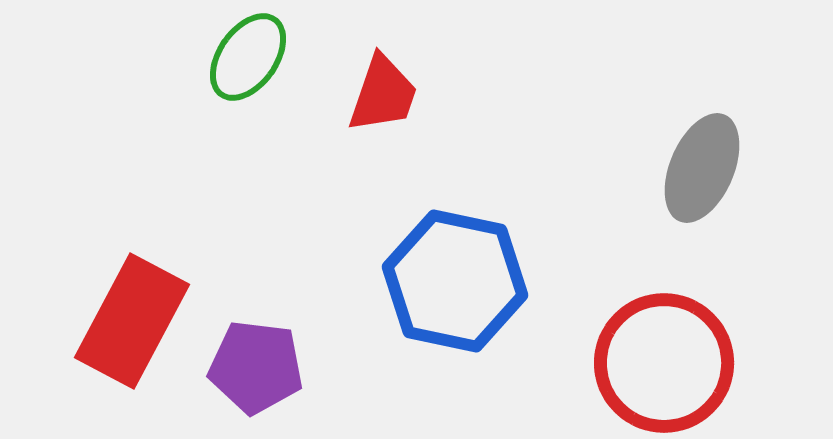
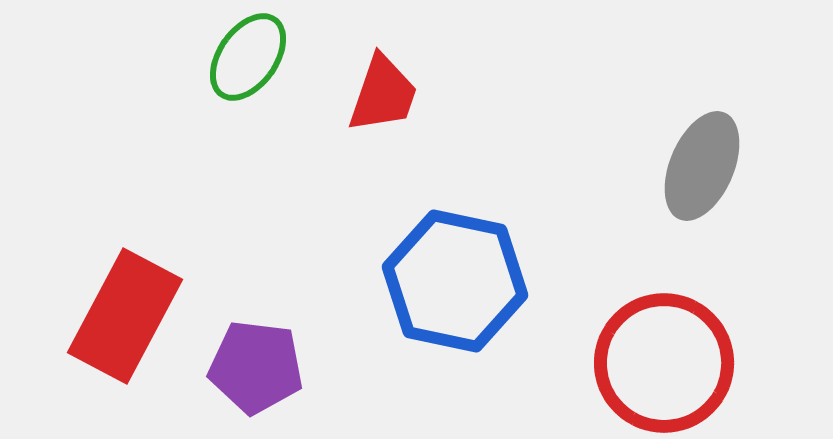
gray ellipse: moved 2 px up
red rectangle: moved 7 px left, 5 px up
